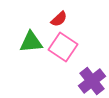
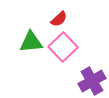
pink square: rotated 12 degrees clockwise
purple cross: rotated 8 degrees clockwise
